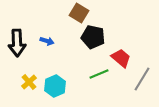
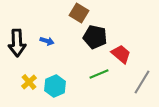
black pentagon: moved 2 px right
red trapezoid: moved 4 px up
gray line: moved 3 px down
